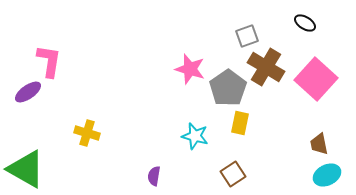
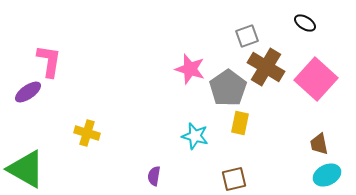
brown square: moved 1 px right, 5 px down; rotated 20 degrees clockwise
